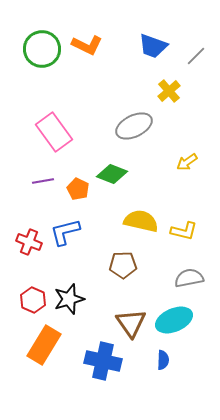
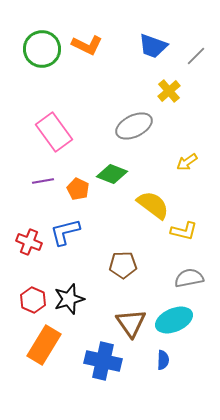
yellow semicircle: moved 12 px right, 16 px up; rotated 24 degrees clockwise
